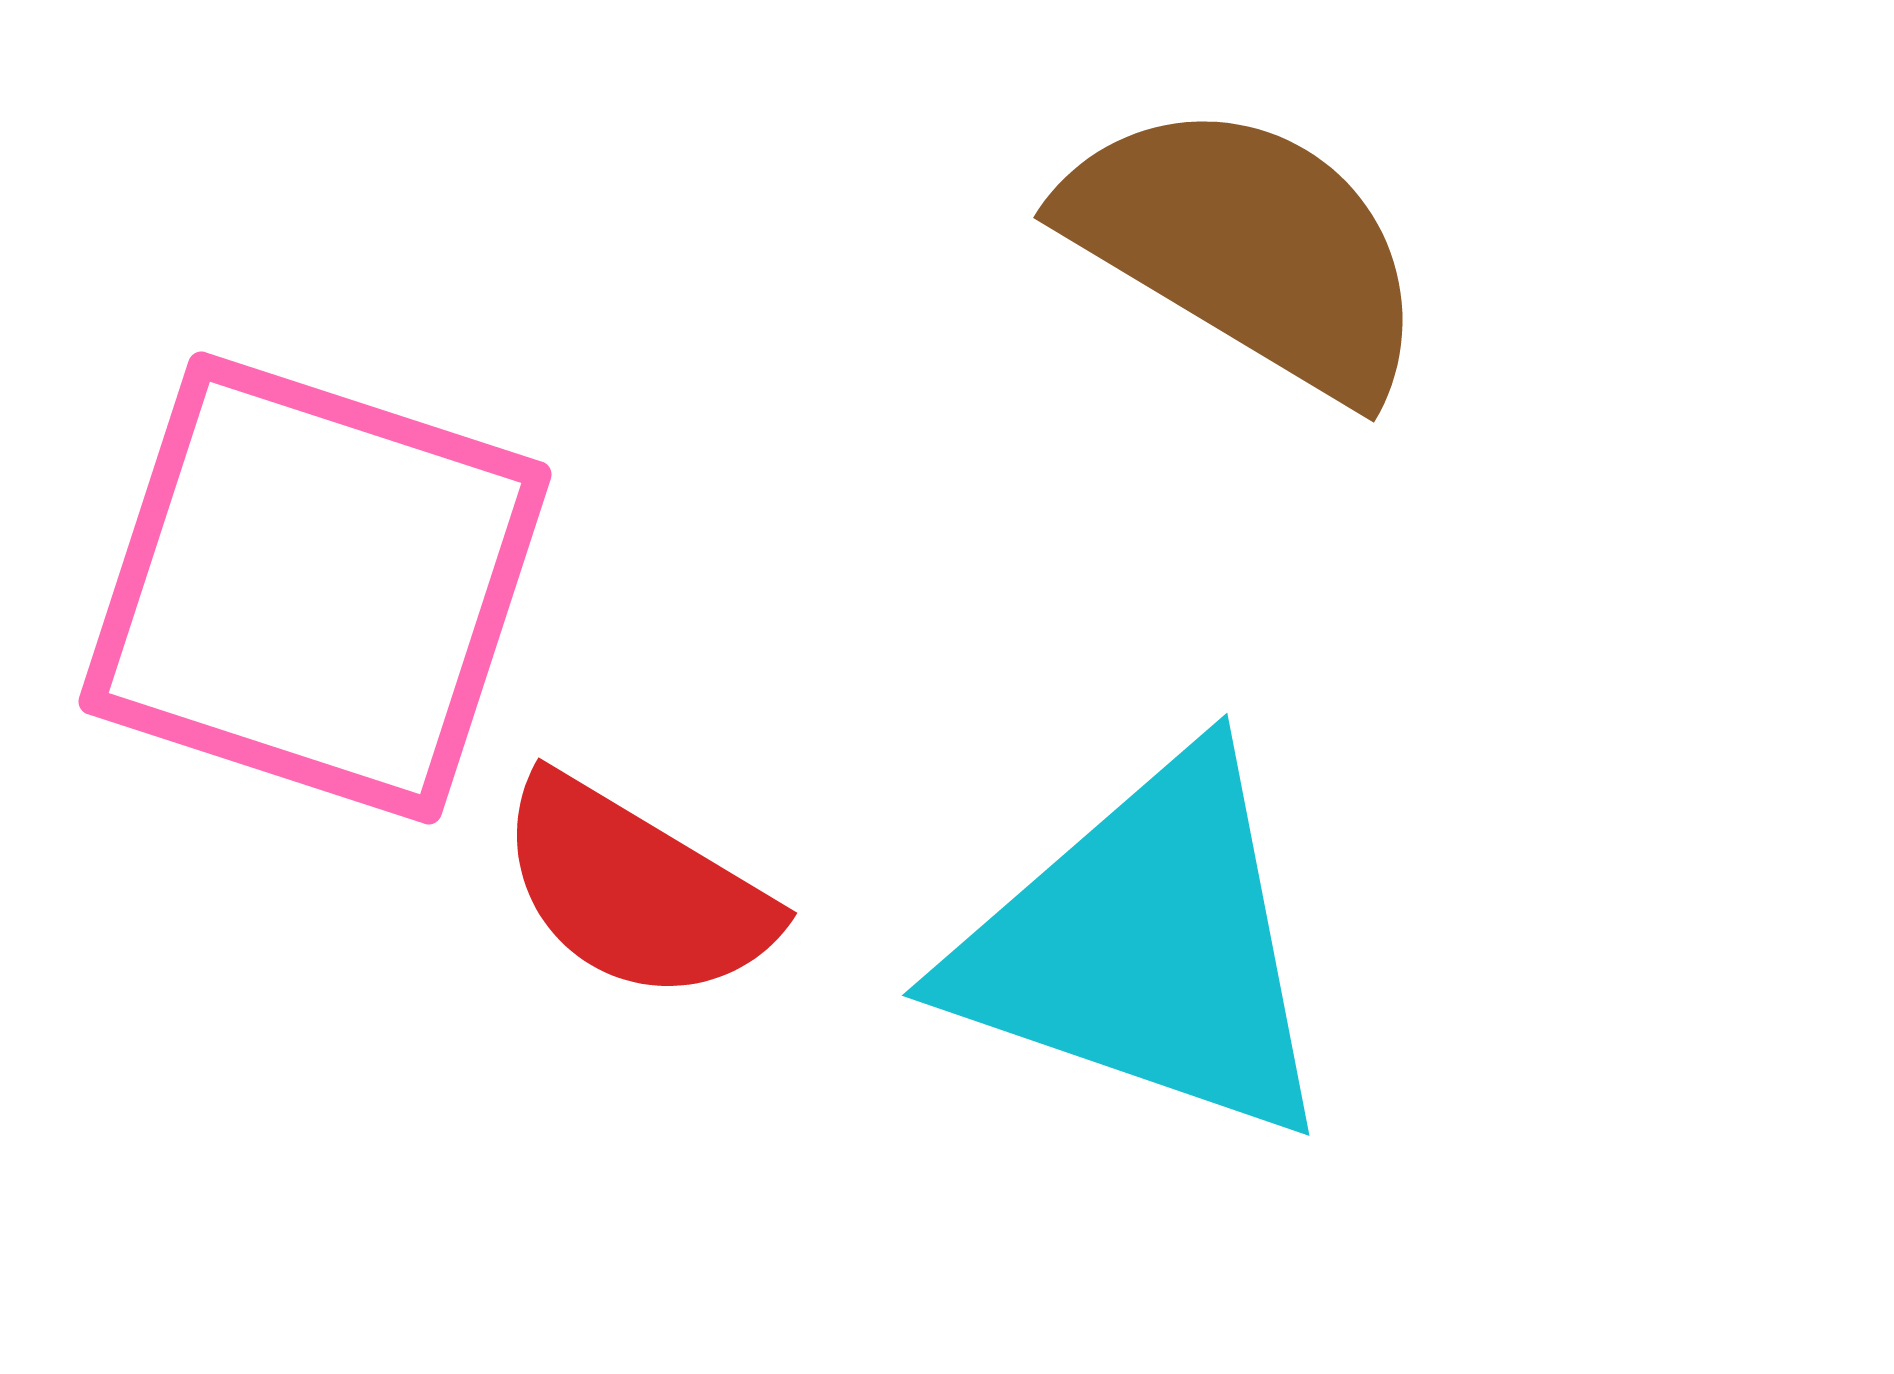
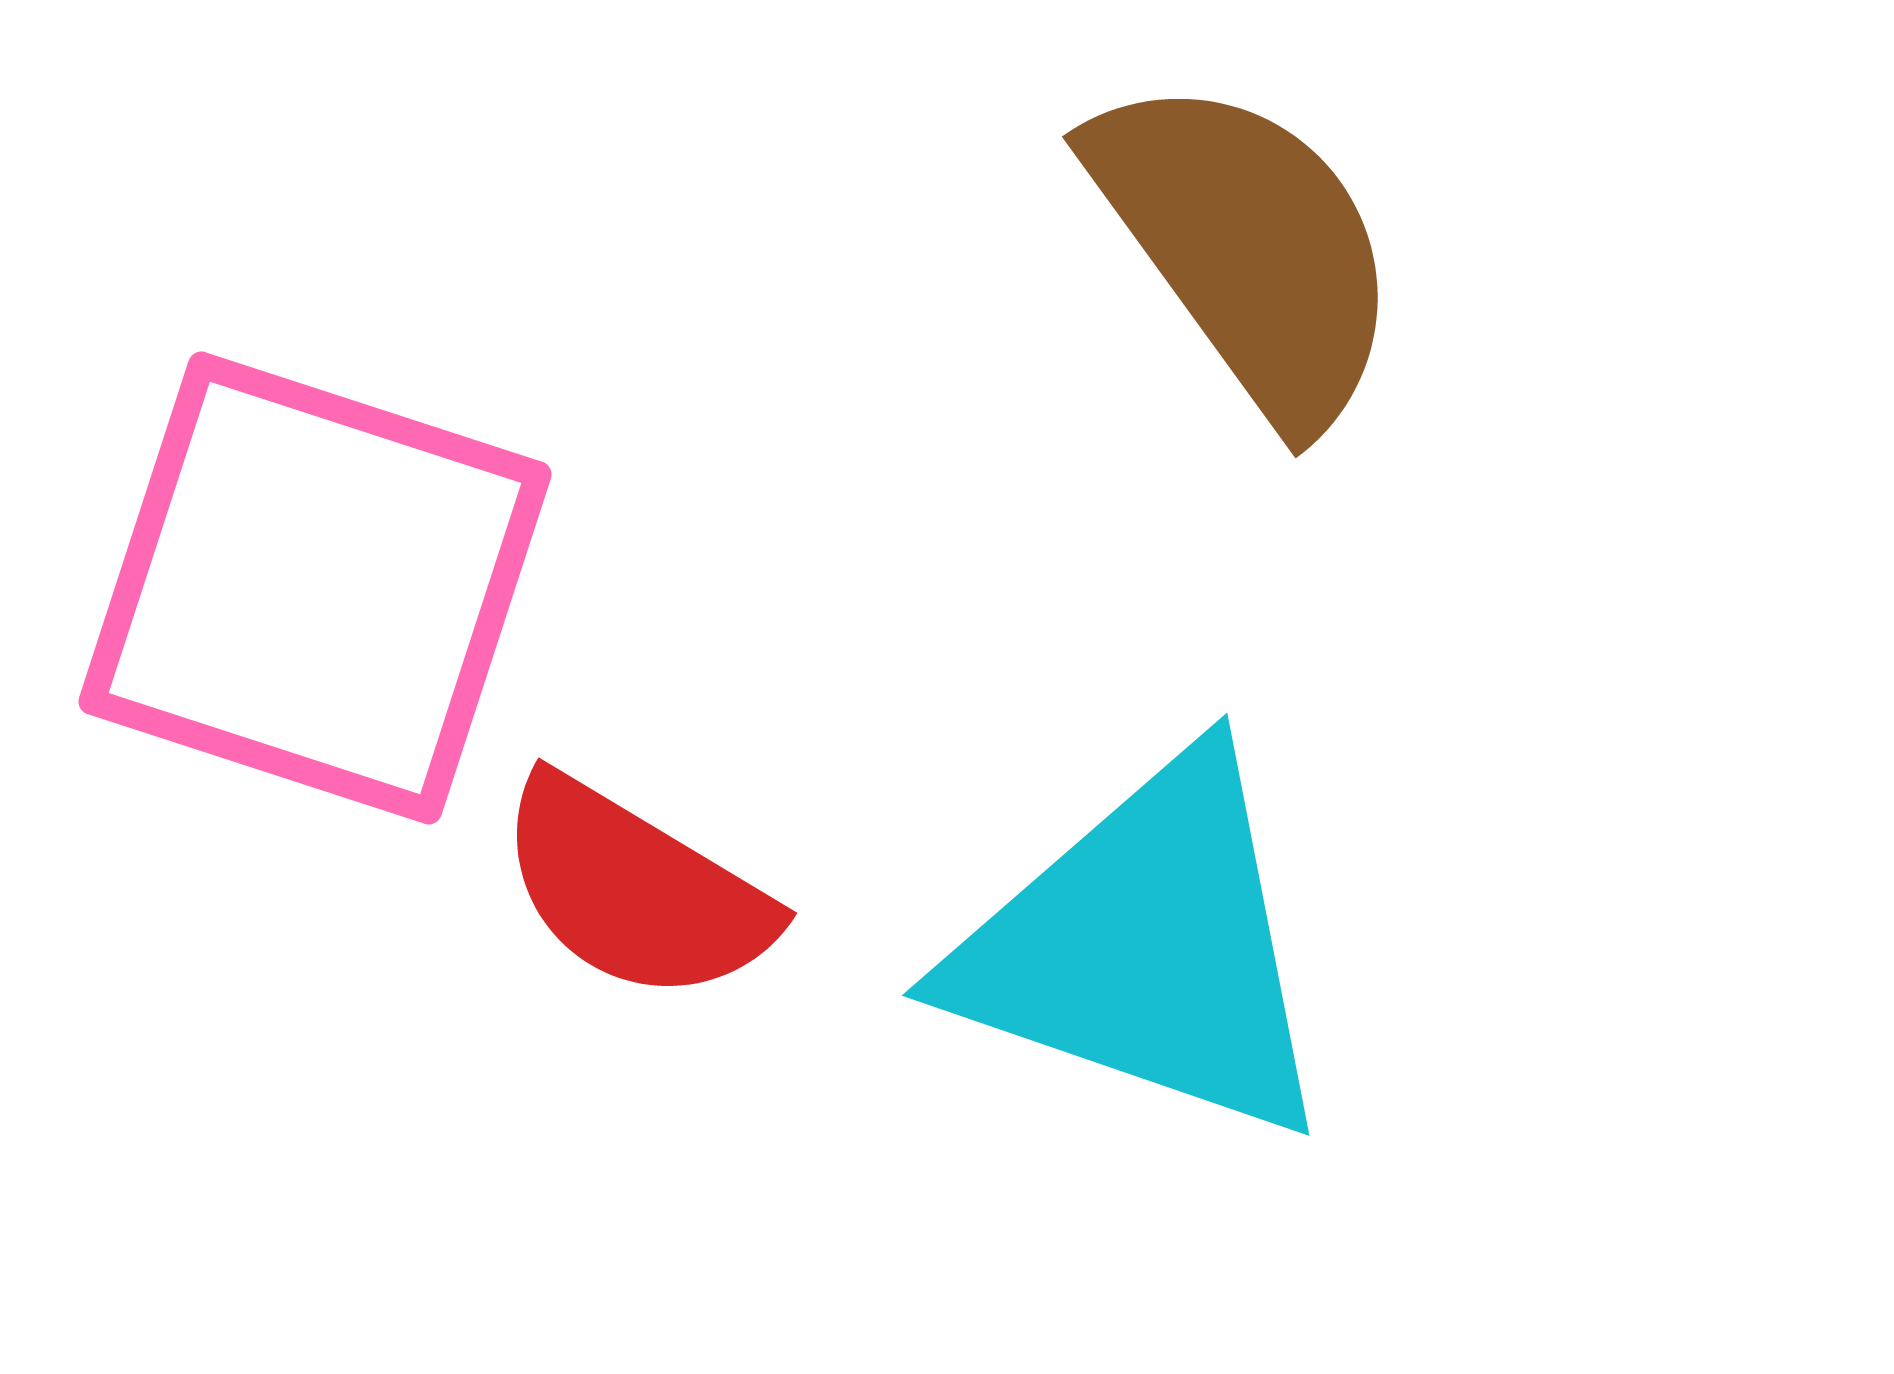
brown semicircle: rotated 23 degrees clockwise
